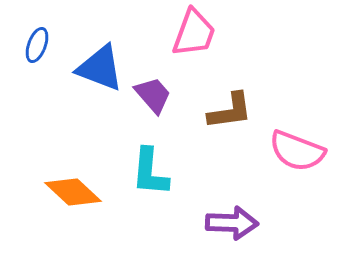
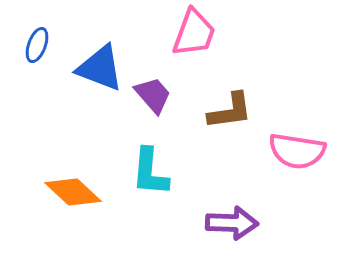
pink semicircle: rotated 12 degrees counterclockwise
